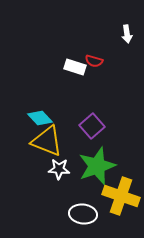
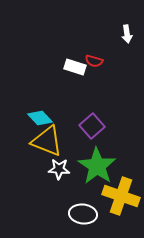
green star: rotated 18 degrees counterclockwise
